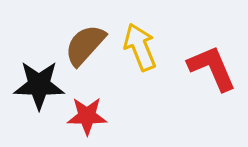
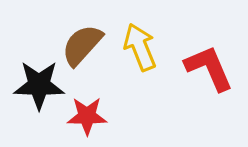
brown semicircle: moved 3 px left
red L-shape: moved 3 px left
